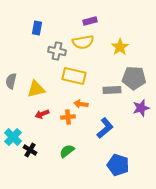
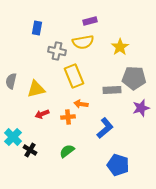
yellow rectangle: rotated 55 degrees clockwise
